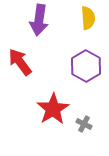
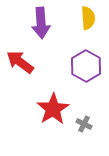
purple arrow: moved 2 px right, 3 px down; rotated 12 degrees counterclockwise
red arrow: rotated 16 degrees counterclockwise
